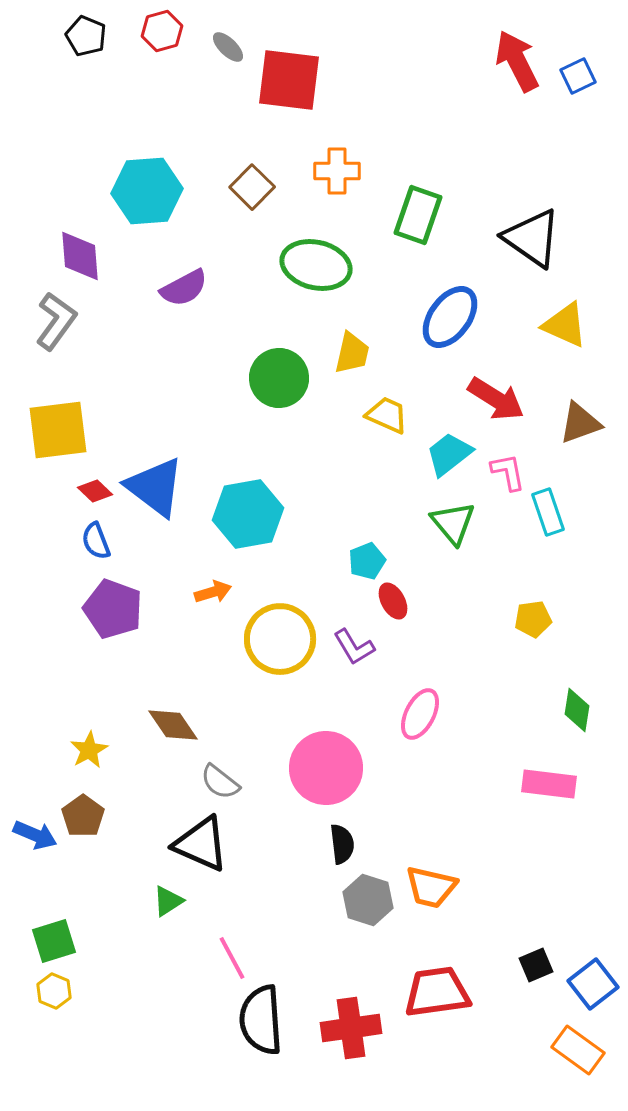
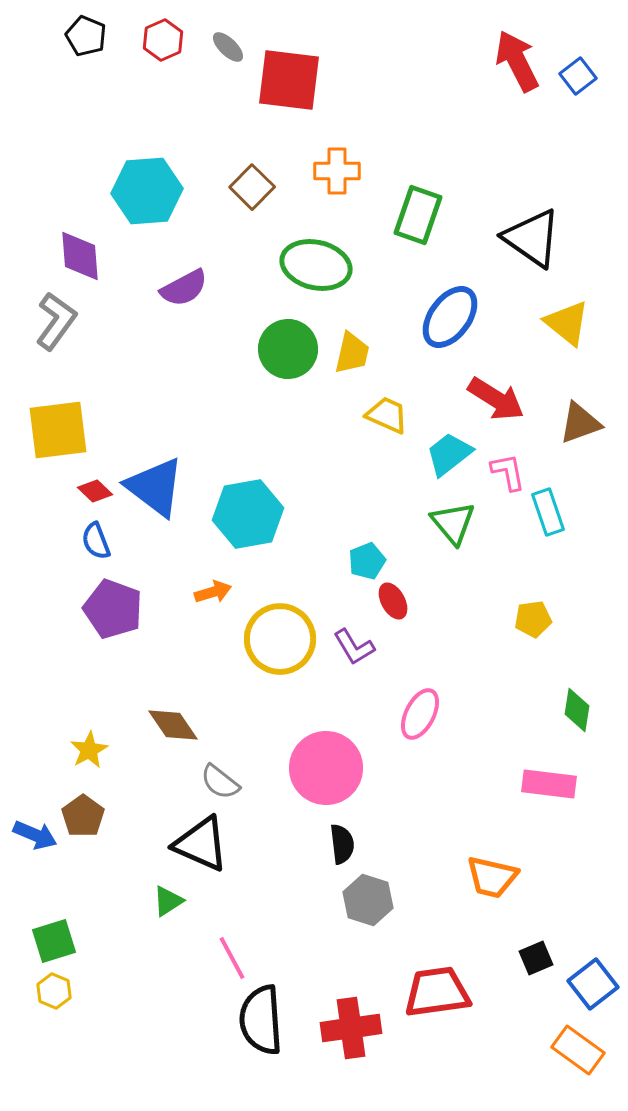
red hexagon at (162, 31): moved 1 px right, 9 px down; rotated 9 degrees counterclockwise
blue square at (578, 76): rotated 12 degrees counterclockwise
yellow triangle at (565, 325): moved 2 px right, 2 px up; rotated 15 degrees clockwise
green circle at (279, 378): moved 9 px right, 29 px up
orange trapezoid at (431, 887): moved 61 px right, 10 px up
black square at (536, 965): moved 7 px up
